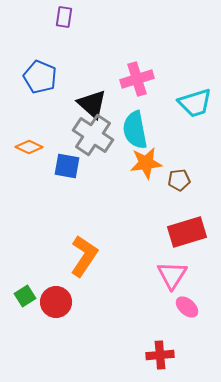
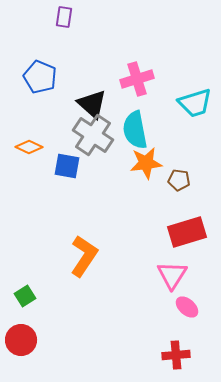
brown pentagon: rotated 15 degrees clockwise
red circle: moved 35 px left, 38 px down
red cross: moved 16 px right
